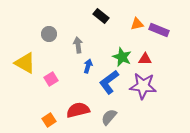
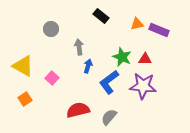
gray circle: moved 2 px right, 5 px up
gray arrow: moved 1 px right, 2 px down
yellow triangle: moved 2 px left, 3 px down
pink square: moved 1 px right, 1 px up; rotated 16 degrees counterclockwise
orange square: moved 24 px left, 21 px up
